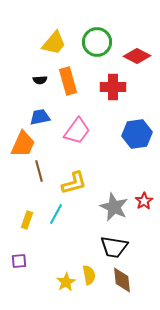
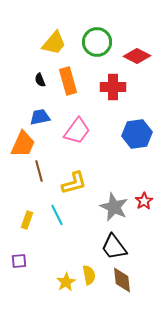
black semicircle: rotated 72 degrees clockwise
cyan line: moved 1 px right, 1 px down; rotated 55 degrees counterclockwise
black trapezoid: rotated 44 degrees clockwise
